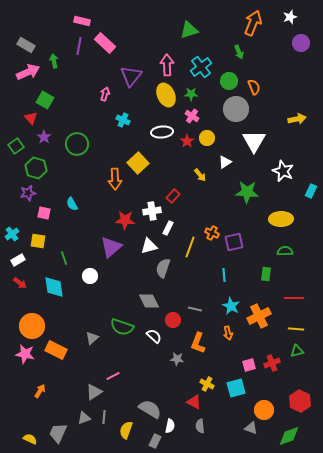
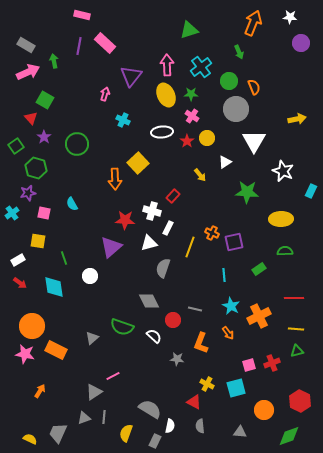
white star at (290, 17): rotated 24 degrees clockwise
pink rectangle at (82, 21): moved 6 px up
white cross at (152, 211): rotated 24 degrees clockwise
cyan cross at (12, 234): moved 21 px up
white triangle at (149, 246): moved 3 px up
green rectangle at (266, 274): moved 7 px left, 5 px up; rotated 48 degrees clockwise
orange arrow at (228, 333): rotated 24 degrees counterclockwise
orange L-shape at (198, 343): moved 3 px right
gray triangle at (251, 428): moved 11 px left, 4 px down; rotated 16 degrees counterclockwise
yellow semicircle at (126, 430): moved 3 px down
